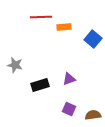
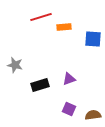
red line: rotated 15 degrees counterclockwise
blue square: rotated 36 degrees counterclockwise
